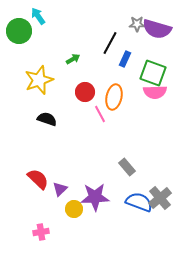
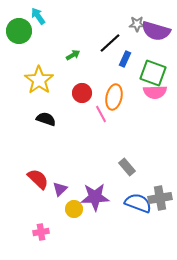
purple semicircle: moved 1 px left, 2 px down
black line: rotated 20 degrees clockwise
green arrow: moved 4 px up
yellow star: rotated 16 degrees counterclockwise
red circle: moved 3 px left, 1 px down
pink line: moved 1 px right
black semicircle: moved 1 px left
gray cross: rotated 30 degrees clockwise
blue semicircle: moved 1 px left, 1 px down
